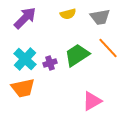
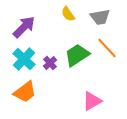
yellow semicircle: rotated 70 degrees clockwise
purple arrow: moved 1 px left, 9 px down
orange line: moved 1 px left
cyan cross: moved 1 px left
purple cross: rotated 24 degrees counterclockwise
orange trapezoid: moved 2 px right, 4 px down; rotated 25 degrees counterclockwise
